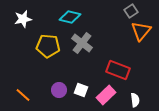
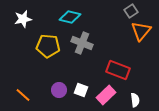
gray cross: rotated 15 degrees counterclockwise
